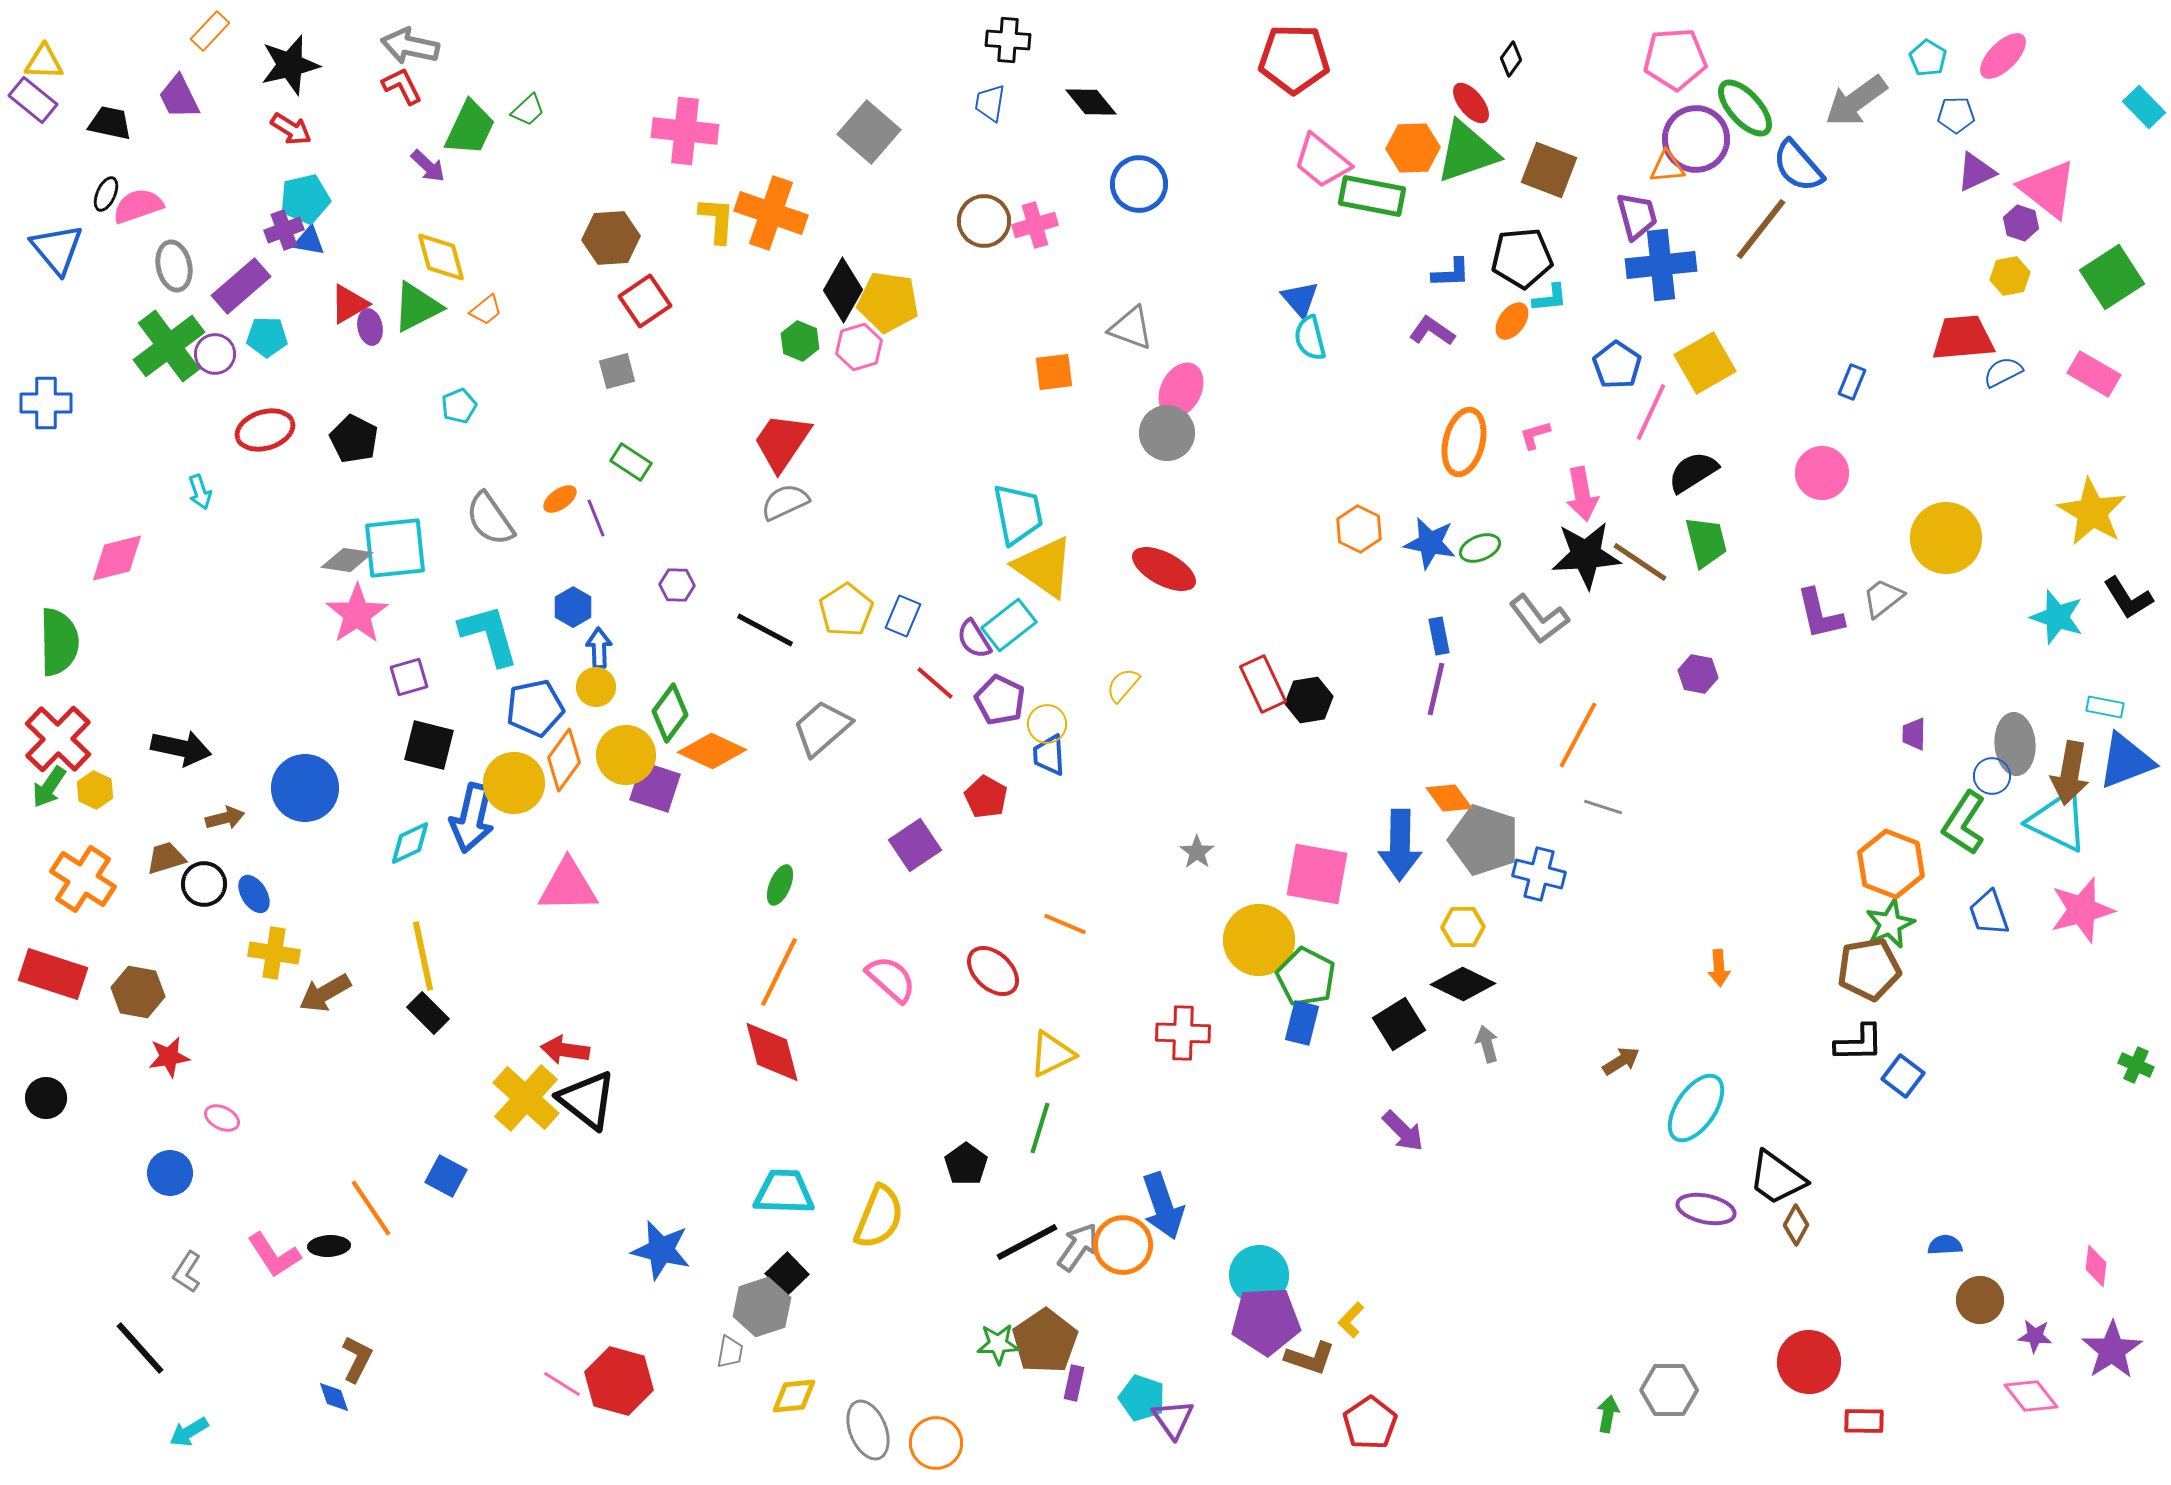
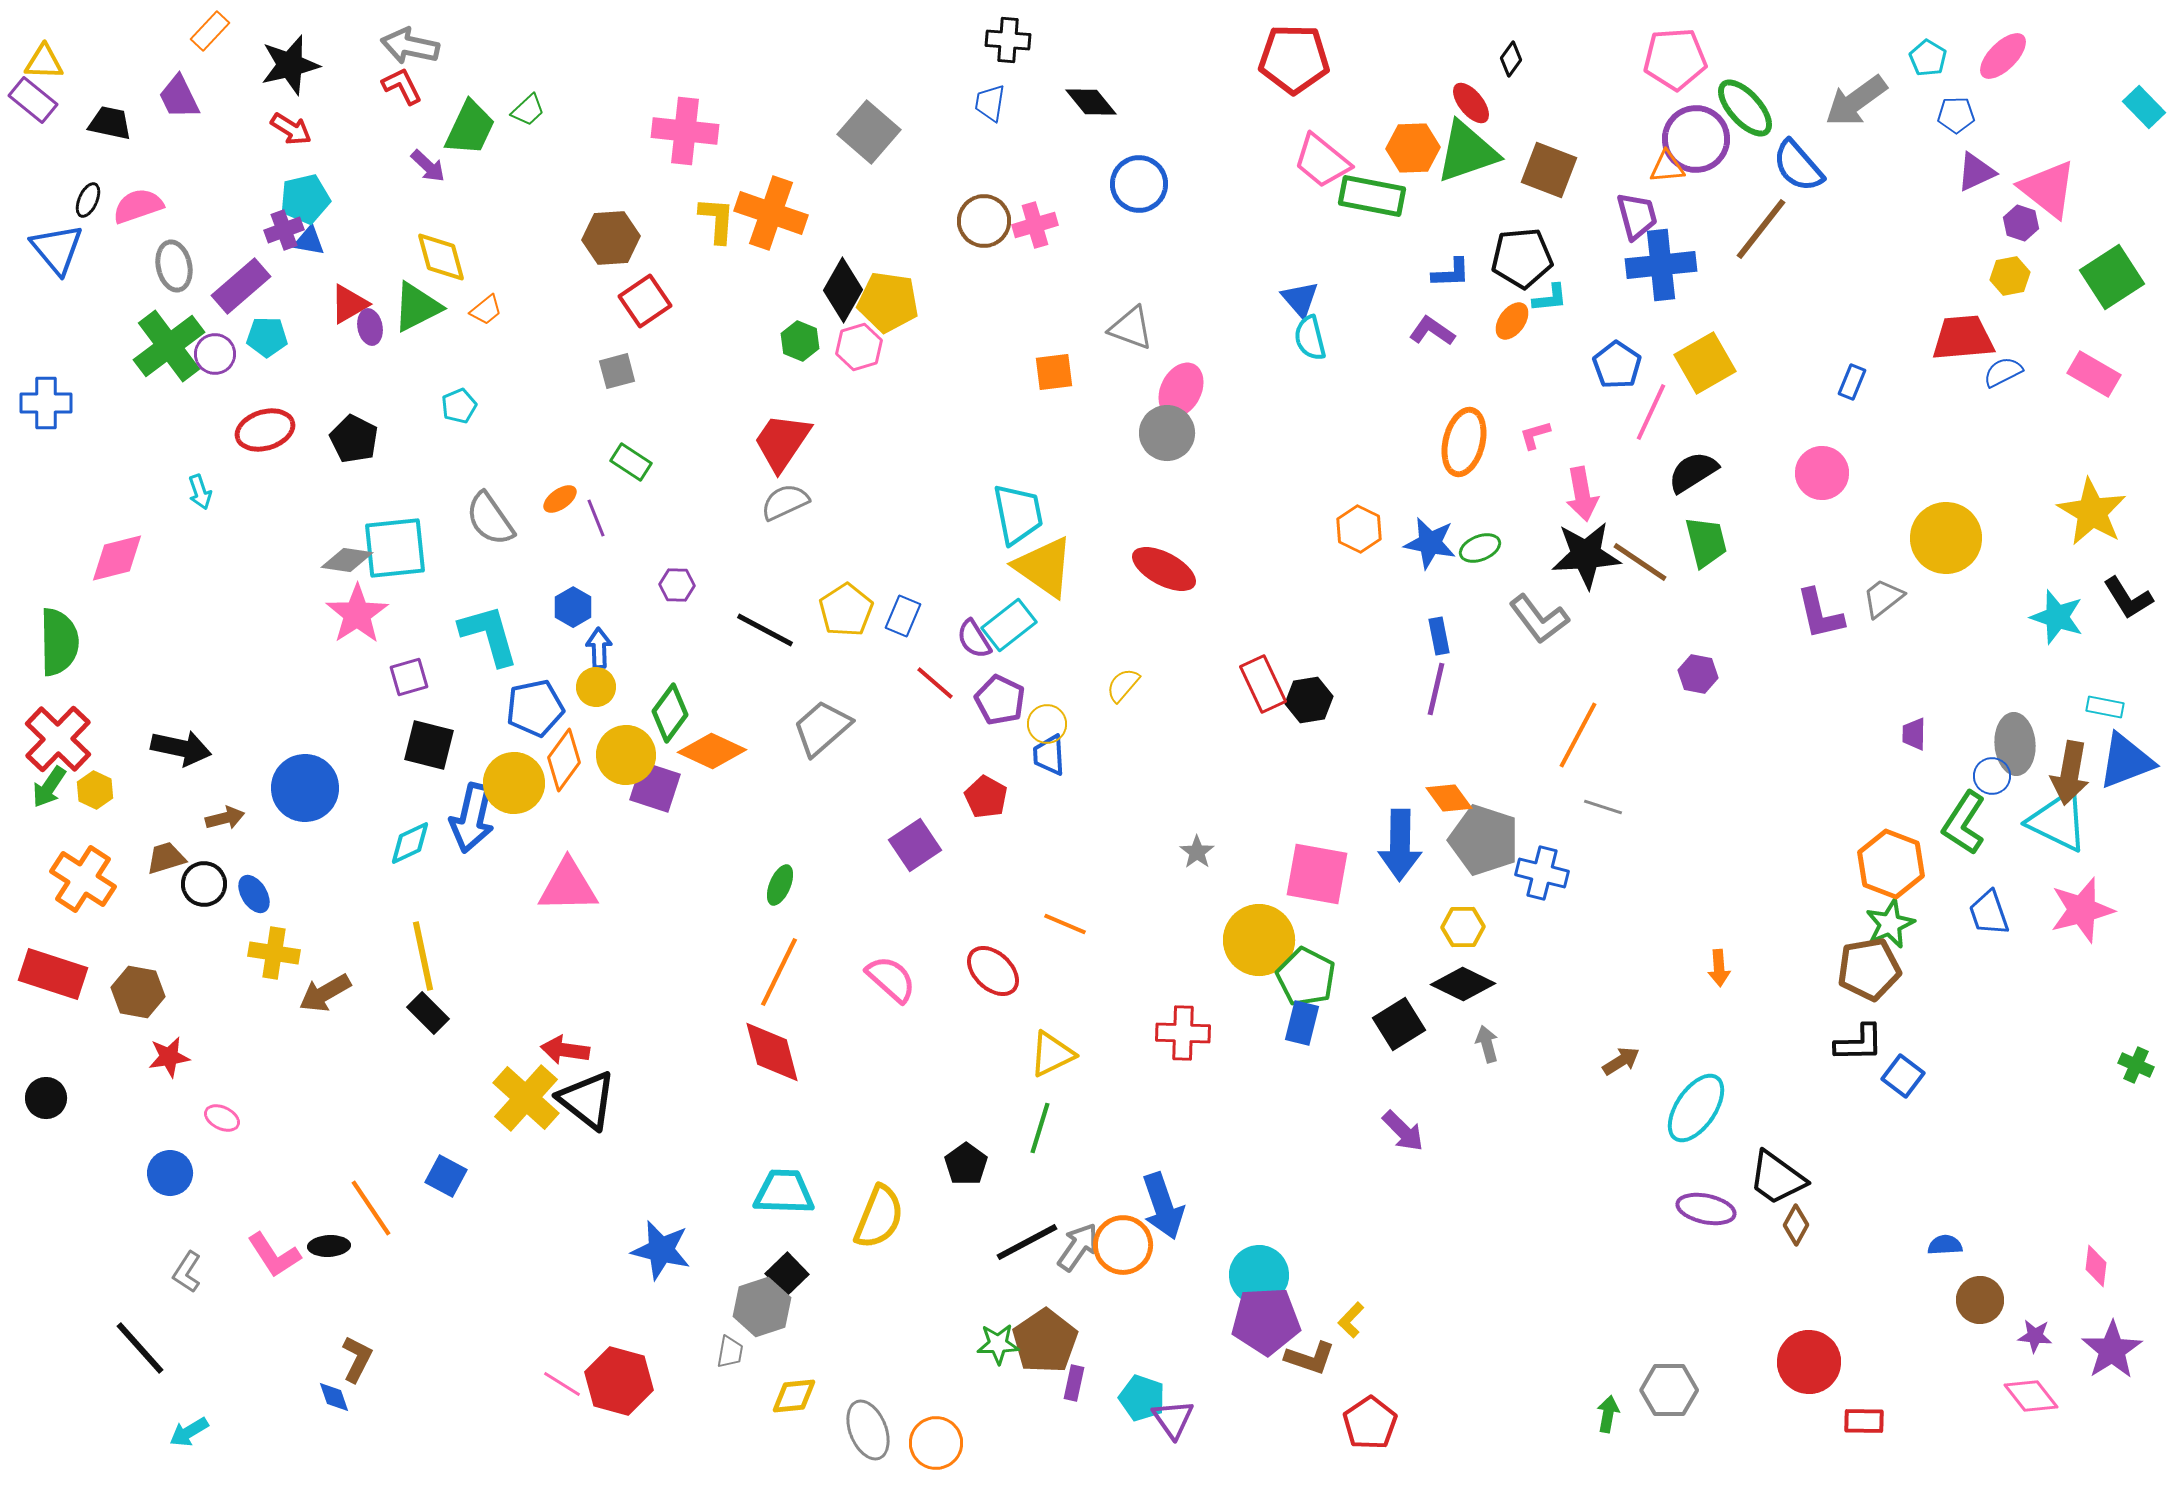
black ellipse at (106, 194): moved 18 px left, 6 px down
blue cross at (1539, 874): moved 3 px right, 1 px up
